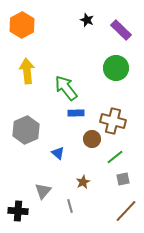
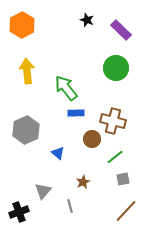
black cross: moved 1 px right, 1 px down; rotated 24 degrees counterclockwise
